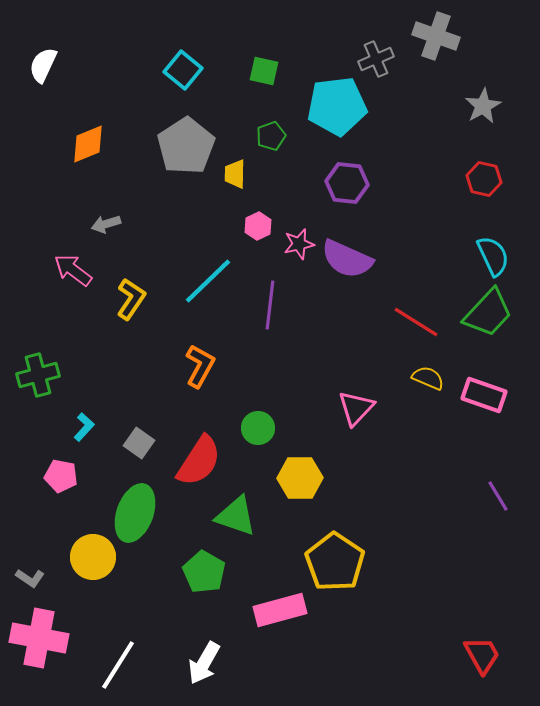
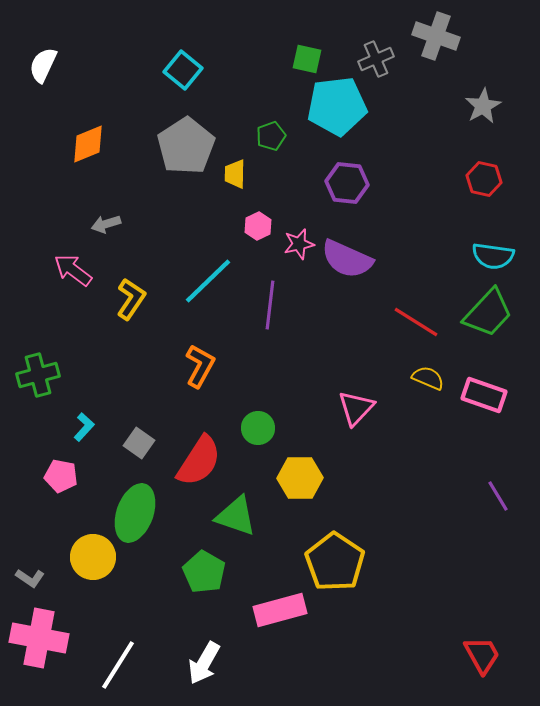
green square at (264, 71): moved 43 px right, 12 px up
cyan semicircle at (493, 256): rotated 123 degrees clockwise
